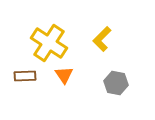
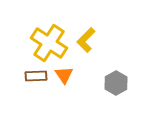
yellow L-shape: moved 16 px left, 1 px down
brown rectangle: moved 11 px right
gray hexagon: rotated 20 degrees clockwise
